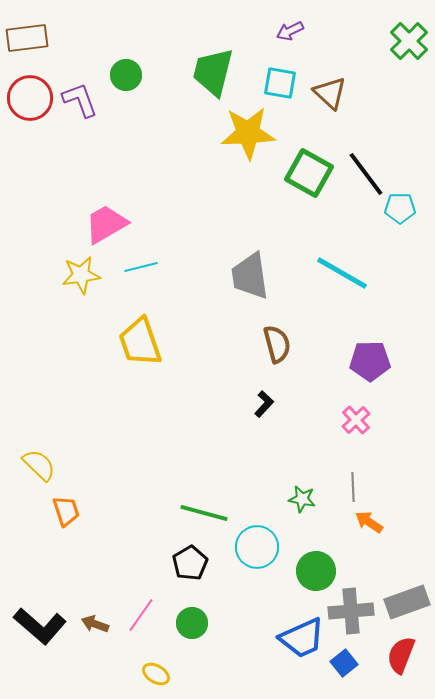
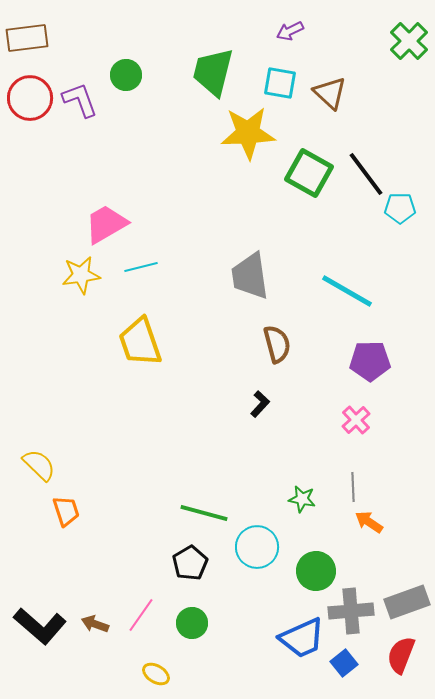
cyan line at (342, 273): moved 5 px right, 18 px down
black L-shape at (264, 404): moved 4 px left
